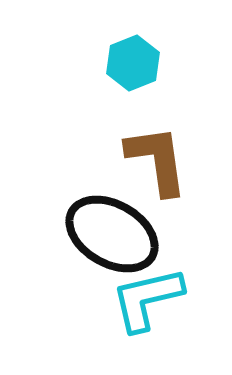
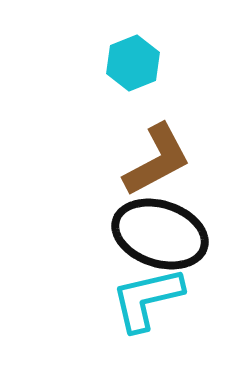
brown L-shape: rotated 70 degrees clockwise
black ellipse: moved 48 px right; rotated 12 degrees counterclockwise
